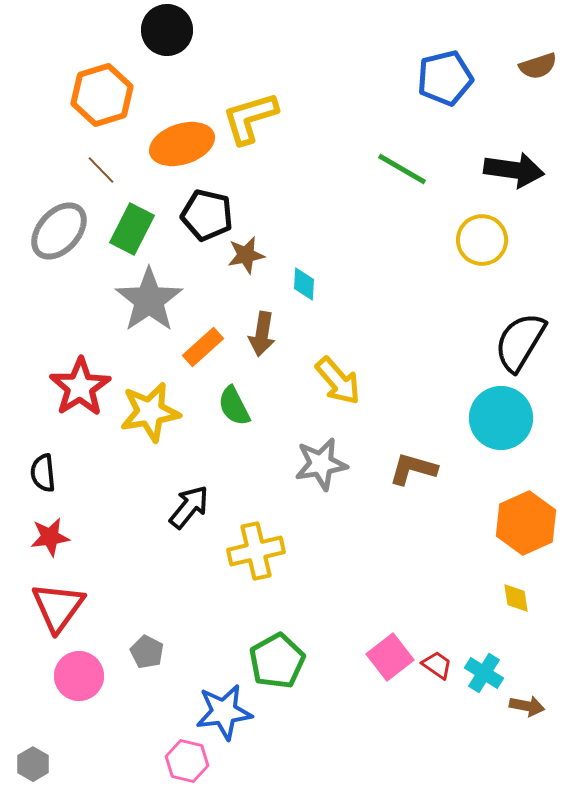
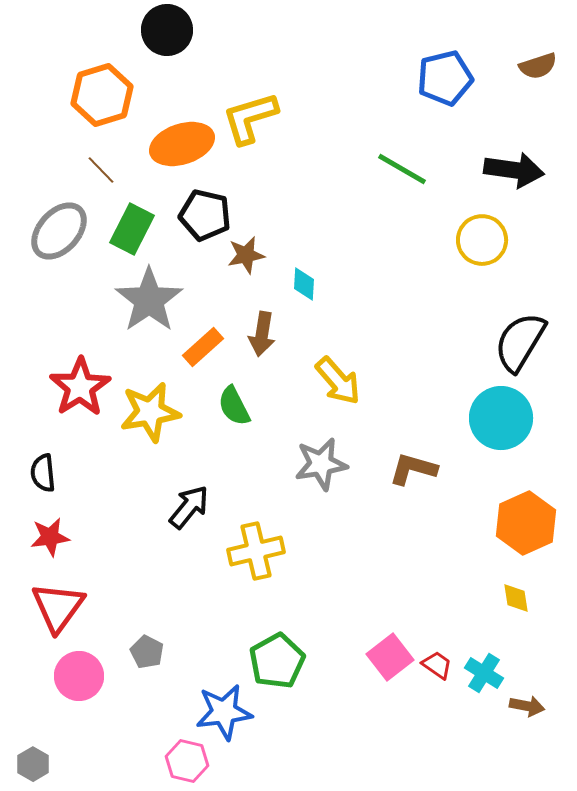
black pentagon at (207, 215): moved 2 px left
